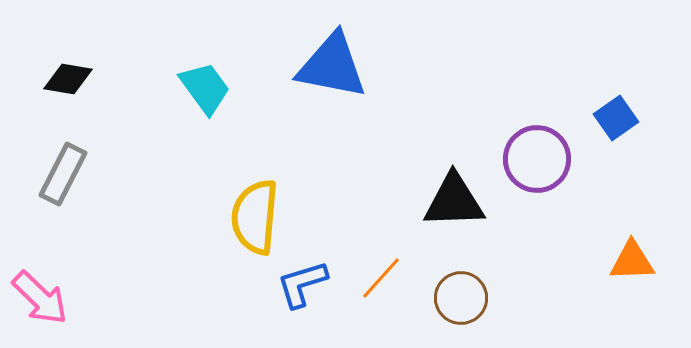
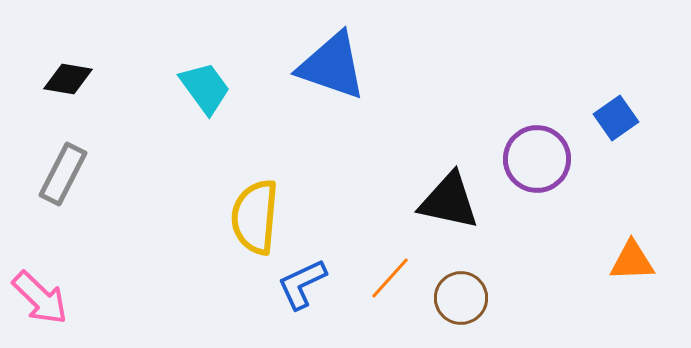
blue triangle: rotated 8 degrees clockwise
black triangle: moved 5 px left; rotated 14 degrees clockwise
orange line: moved 9 px right
blue L-shape: rotated 8 degrees counterclockwise
